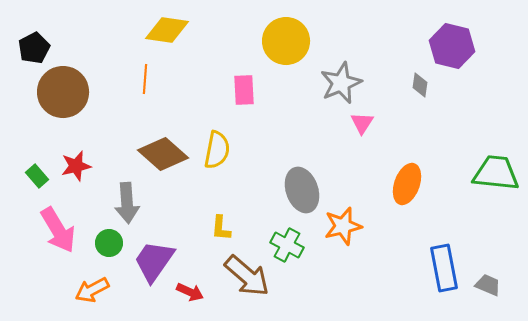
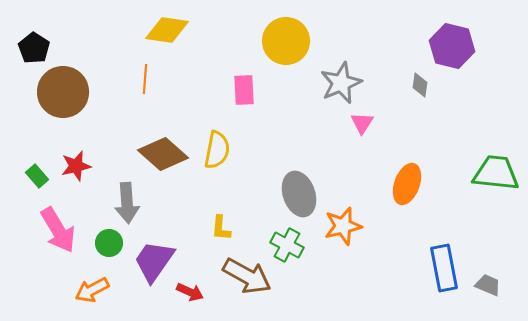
black pentagon: rotated 12 degrees counterclockwise
gray ellipse: moved 3 px left, 4 px down
brown arrow: rotated 12 degrees counterclockwise
